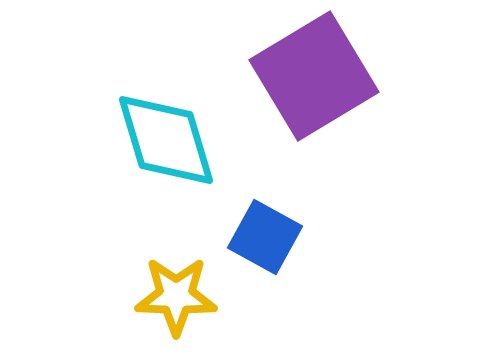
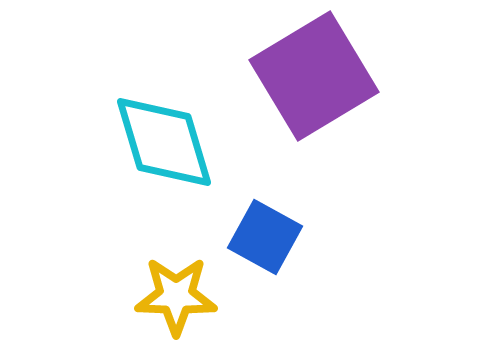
cyan diamond: moved 2 px left, 2 px down
